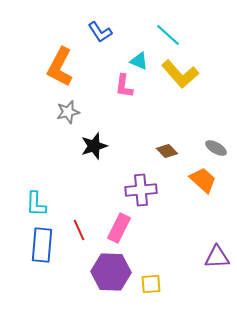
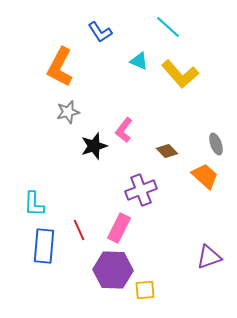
cyan line: moved 8 px up
pink L-shape: moved 44 px down; rotated 30 degrees clockwise
gray ellipse: moved 4 px up; rotated 40 degrees clockwise
orange trapezoid: moved 2 px right, 4 px up
purple cross: rotated 16 degrees counterclockwise
cyan L-shape: moved 2 px left
blue rectangle: moved 2 px right, 1 px down
purple triangle: moved 8 px left; rotated 16 degrees counterclockwise
purple hexagon: moved 2 px right, 2 px up
yellow square: moved 6 px left, 6 px down
